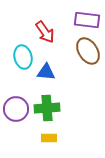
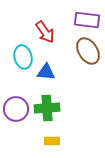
yellow rectangle: moved 3 px right, 3 px down
